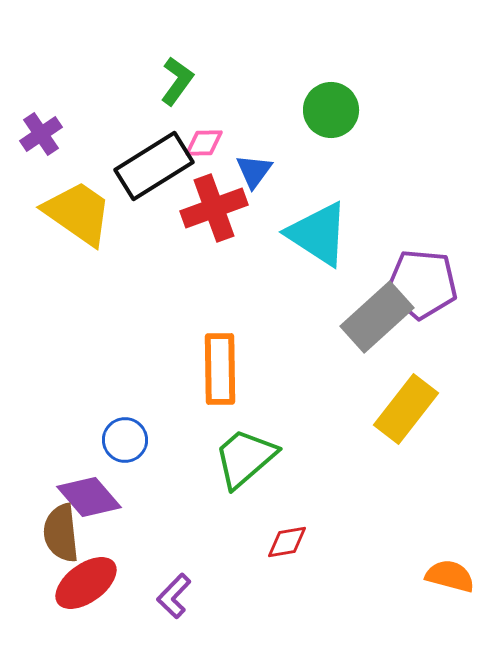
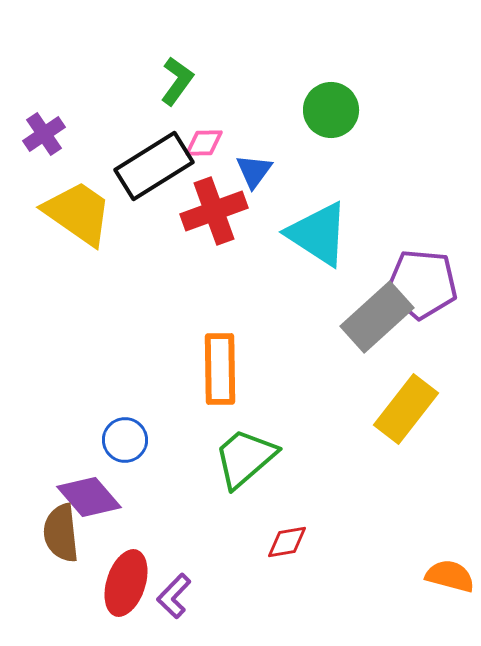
purple cross: moved 3 px right
red cross: moved 3 px down
red ellipse: moved 40 px right; rotated 36 degrees counterclockwise
